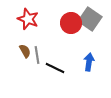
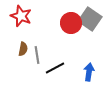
red star: moved 7 px left, 3 px up
brown semicircle: moved 2 px left, 2 px up; rotated 40 degrees clockwise
blue arrow: moved 10 px down
black line: rotated 54 degrees counterclockwise
